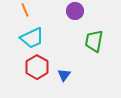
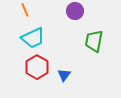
cyan trapezoid: moved 1 px right
